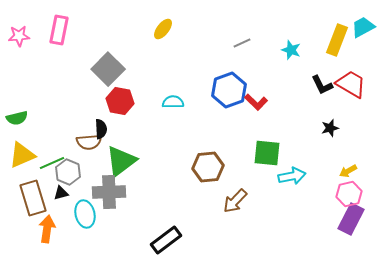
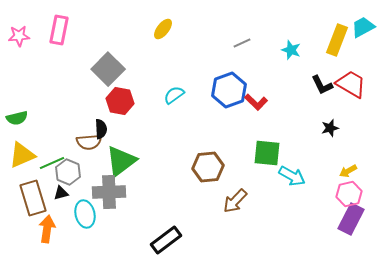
cyan semicircle: moved 1 px right, 7 px up; rotated 35 degrees counterclockwise
cyan arrow: rotated 40 degrees clockwise
